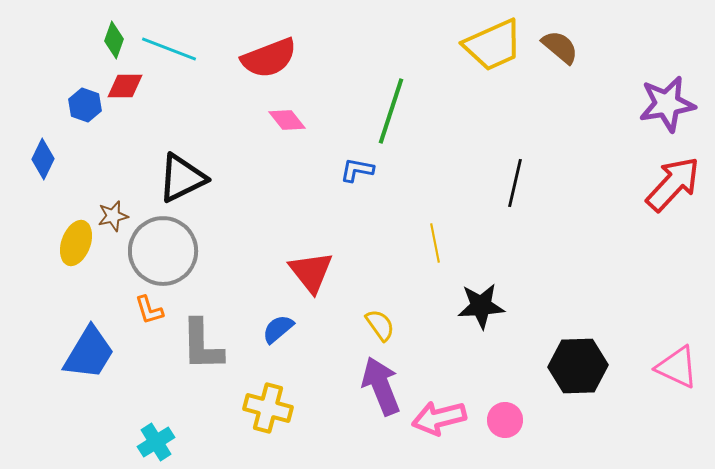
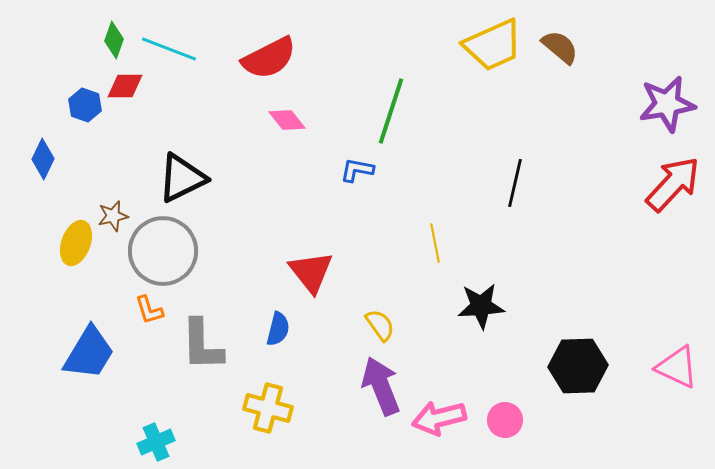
red semicircle: rotated 6 degrees counterclockwise
blue semicircle: rotated 144 degrees clockwise
cyan cross: rotated 9 degrees clockwise
